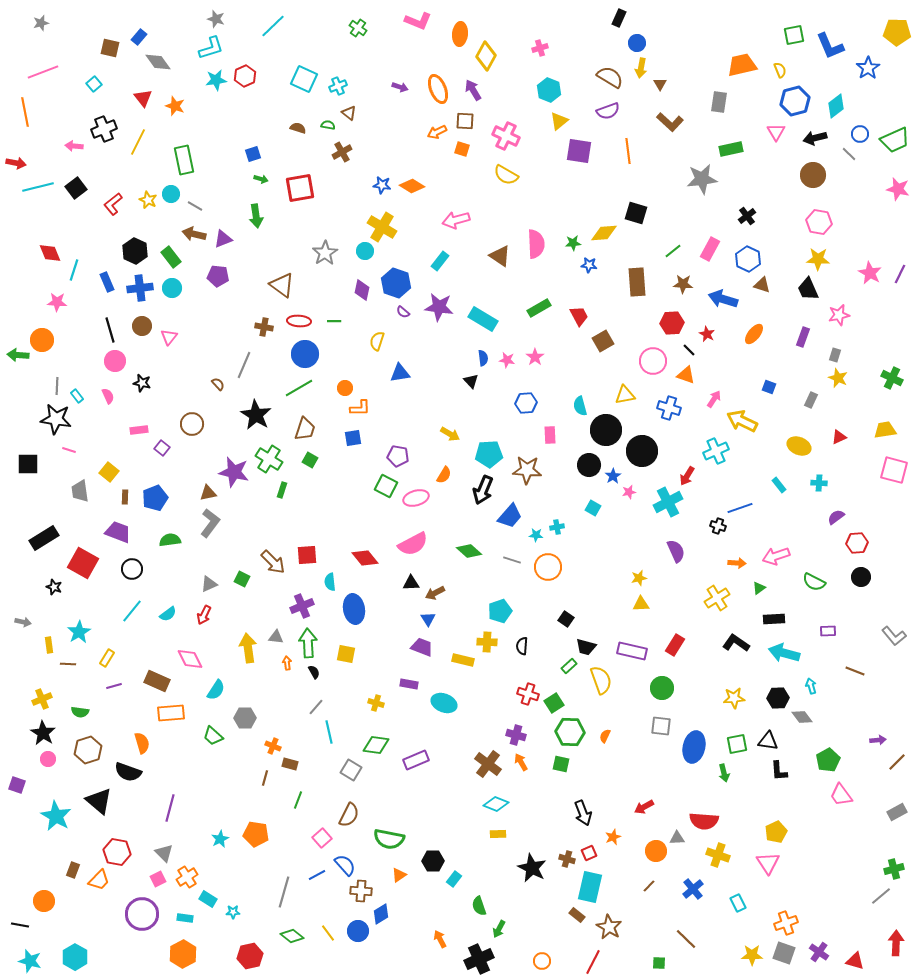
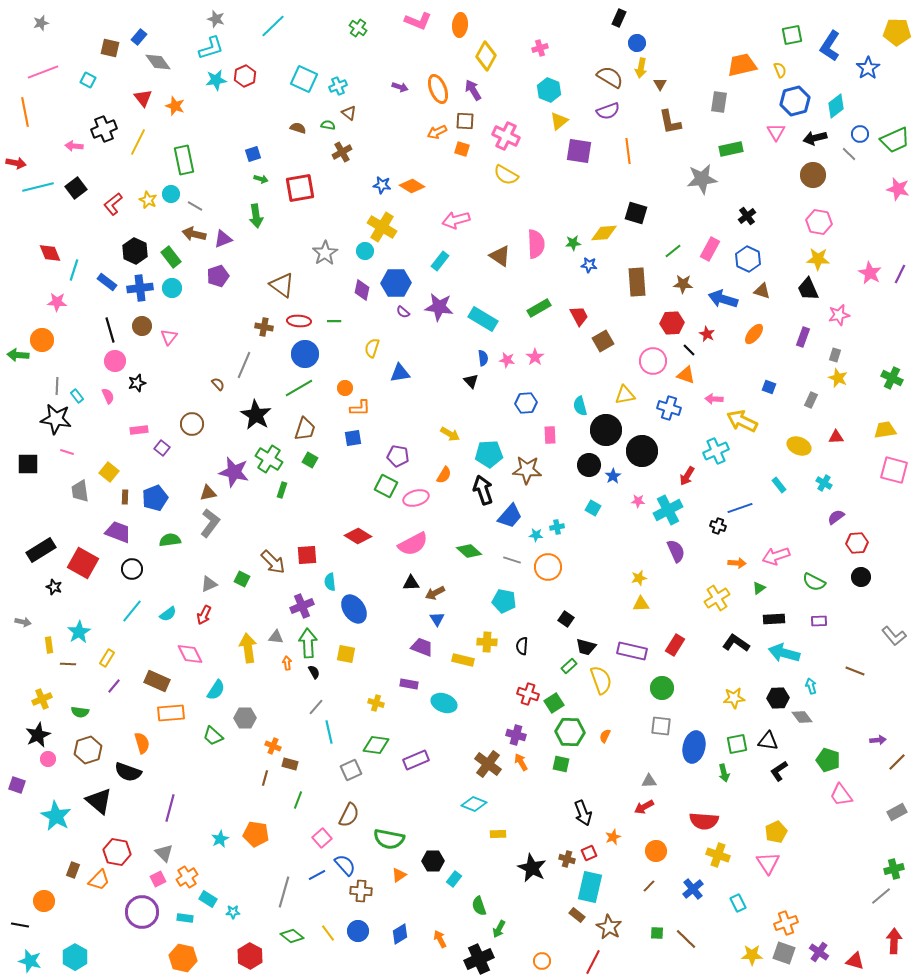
orange ellipse at (460, 34): moved 9 px up
green square at (794, 35): moved 2 px left
blue L-shape at (830, 46): rotated 56 degrees clockwise
cyan square at (94, 84): moved 6 px left, 4 px up; rotated 21 degrees counterclockwise
brown L-shape at (670, 122): rotated 36 degrees clockwise
purple pentagon at (218, 276): rotated 25 degrees counterclockwise
blue rectangle at (107, 282): rotated 30 degrees counterclockwise
blue hexagon at (396, 283): rotated 20 degrees counterclockwise
brown triangle at (762, 285): moved 6 px down
yellow semicircle at (377, 341): moved 5 px left, 7 px down
black star at (142, 383): moved 5 px left; rotated 30 degrees counterclockwise
pink arrow at (714, 399): rotated 120 degrees counterclockwise
red triangle at (839, 437): moved 3 px left; rotated 21 degrees clockwise
pink line at (69, 450): moved 2 px left, 2 px down
cyan cross at (819, 483): moved 5 px right; rotated 28 degrees clockwise
black arrow at (483, 490): rotated 140 degrees clockwise
pink star at (629, 492): moved 9 px right, 9 px down; rotated 16 degrees clockwise
cyan cross at (668, 502): moved 8 px down
black rectangle at (44, 538): moved 3 px left, 12 px down
red diamond at (365, 558): moved 7 px left, 22 px up; rotated 20 degrees counterclockwise
blue ellipse at (354, 609): rotated 24 degrees counterclockwise
cyan pentagon at (500, 611): moved 4 px right, 10 px up; rotated 30 degrees clockwise
blue triangle at (428, 619): moved 9 px right
purple rectangle at (828, 631): moved 9 px left, 10 px up
pink diamond at (190, 659): moved 5 px up
purple line at (114, 686): rotated 35 degrees counterclockwise
black star at (43, 733): moved 5 px left, 2 px down; rotated 15 degrees clockwise
green pentagon at (828, 760): rotated 25 degrees counterclockwise
gray square at (351, 770): rotated 35 degrees clockwise
black L-shape at (779, 771): rotated 60 degrees clockwise
cyan diamond at (496, 804): moved 22 px left
gray triangle at (677, 838): moved 28 px left, 57 px up
purple circle at (142, 914): moved 2 px up
blue diamond at (381, 914): moved 19 px right, 20 px down
red arrow at (896, 943): moved 2 px left, 2 px up
orange hexagon at (183, 954): moved 4 px down; rotated 20 degrees counterclockwise
red hexagon at (250, 956): rotated 20 degrees counterclockwise
green square at (659, 963): moved 2 px left, 30 px up
